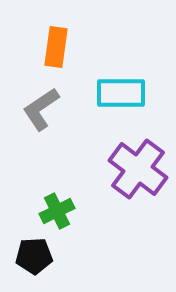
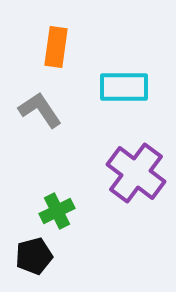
cyan rectangle: moved 3 px right, 6 px up
gray L-shape: moved 1 px left, 1 px down; rotated 90 degrees clockwise
purple cross: moved 2 px left, 4 px down
black pentagon: rotated 12 degrees counterclockwise
